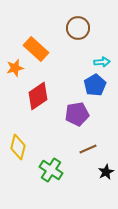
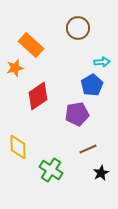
orange rectangle: moved 5 px left, 4 px up
blue pentagon: moved 3 px left
yellow diamond: rotated 15 degrees counterclockwise
black star: moved 5 px left, 1 px down
